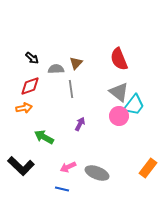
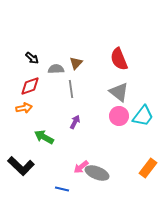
cyan trapezoid: moved 9 px right, 11 px down
purple arrow: moved 5 px left, 2 px up
pink arrow: moved 13 px right; rotated 14 degrees counterclockwise
